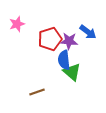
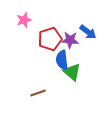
pink star: moved 7 px right, 4 px up
purple star: moved 1 px right, 1 px up
blue semicircle: moved 2 px left
brown line: moved 1 px right, 1 px down
